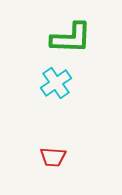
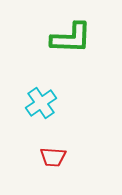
cyan cross: moved 15 px left, 20 px down
